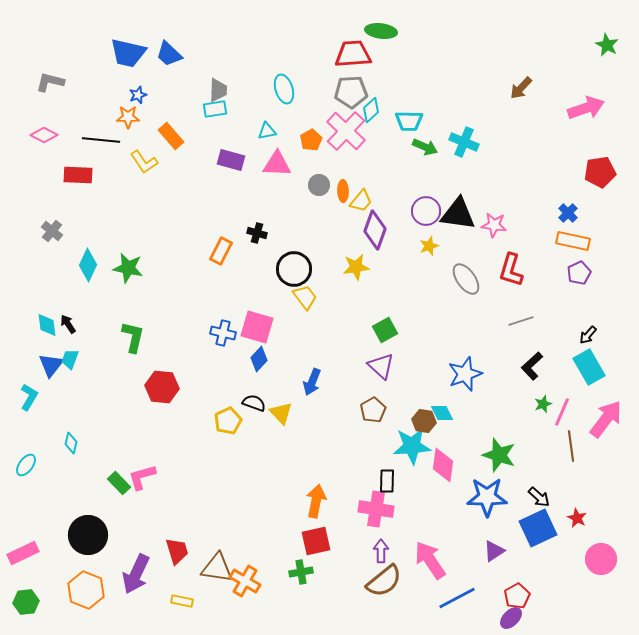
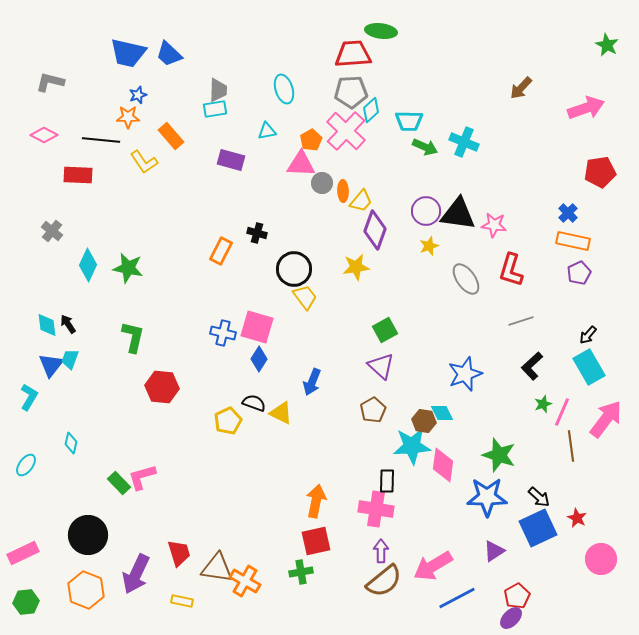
pink triangle at (277, 164): moved 24 px right
gray circle at (319, 185): moved 3 px right, 2 px up
blue diamond at (259, 359): rotated 10 degrees counterclockwise
yellow triangle at (281, 413): rotated 20 degrees counterclockwise
red trapezoid at (177, 551): moved 2 px right, 2 px down
pink arrow at (430, 560): moved 3 px right, 6 px down; rotated 87 degrees counterclockwise
